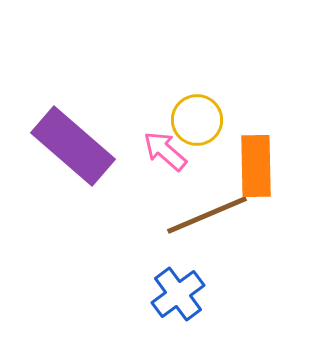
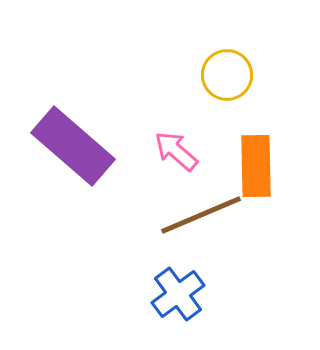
yellow circle: moved 30 px right, 45 px up
pink arrow: moved 11 px right
brown line: moved 6 px left
